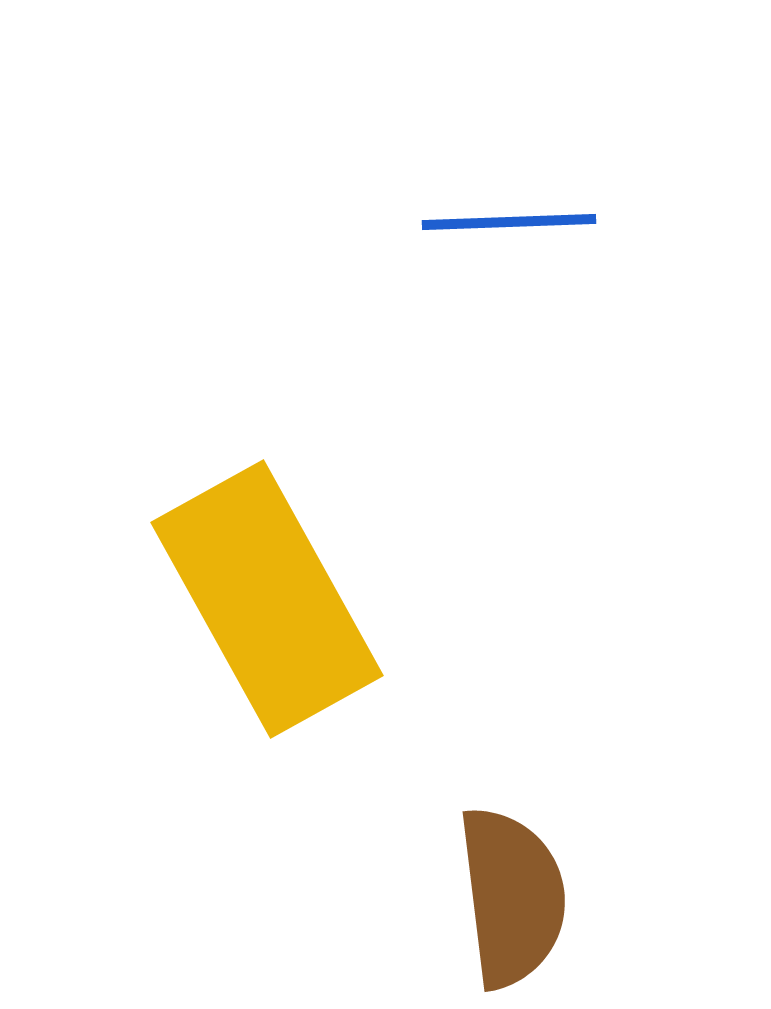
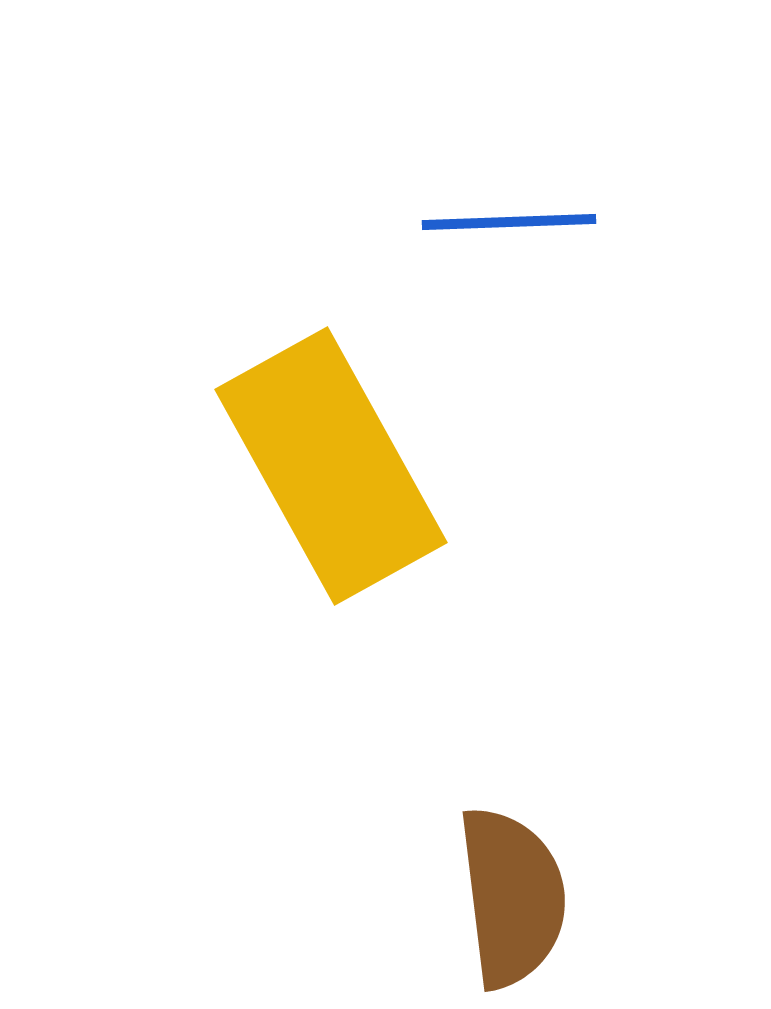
yellow rectangle: moved 64 px right, 133 px up
